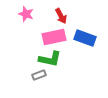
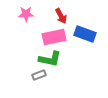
pink star: rotated 21 degrees counterclockwise
blue rectangle: moved 4 px up
